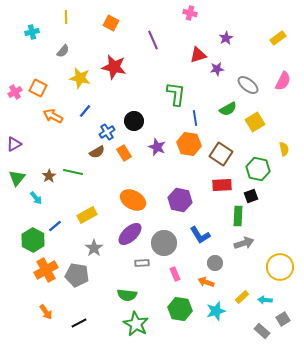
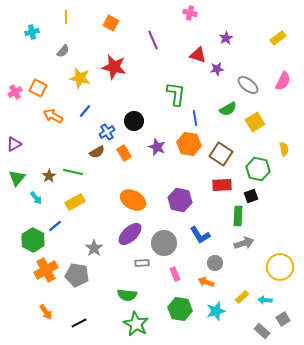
red triangle at (198, 55): rotated 36 degrees clockwise
yellow rectangle at (87, 215): moved 12 px left, 13 px up
